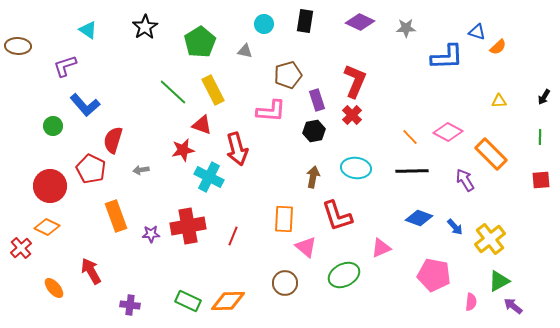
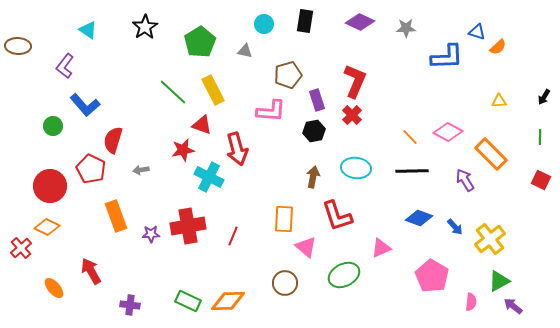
purple L-shape at (65, 66): rotated 35 degrees counterclockwise
red square at (541, 180): rotated 30 degrees clockwise
pink pentagon at (434, 275): moved 2 px left, 1 px down; rotated 20 degrees clockwise
